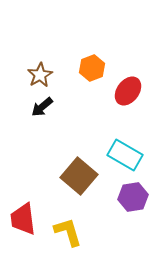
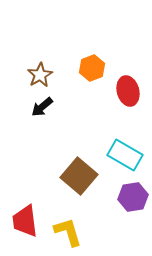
red ellipse: rotated 52 degrees counterclockwise
red trapezoid: moved 2 px right, 2 px down
